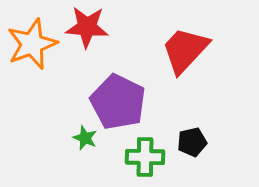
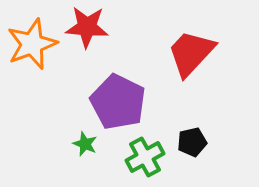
red trapezoid: moved 6 px right, 3 px down
green star: moved 6 px down
green cross: rotated 30 degrees counterclockwise
